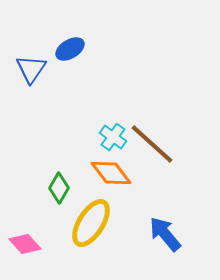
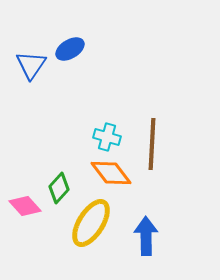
blue triangle: moved 4 px up
cyan cross: moved 6 px left; rotated 20 degrees counterclockwise
brown line: rotated 51 degrees clockwise
green diamond: rotated 12 degrees clockwise
blue arrow: moved 19 px left, 2 px down; rotated 39 degrees clockwise
pink diamond: moved 38 px up
